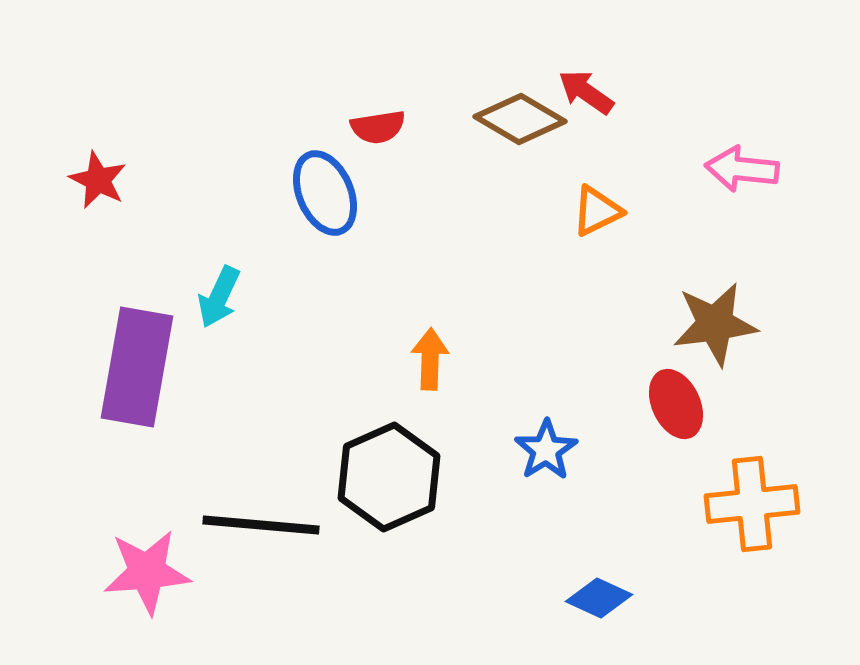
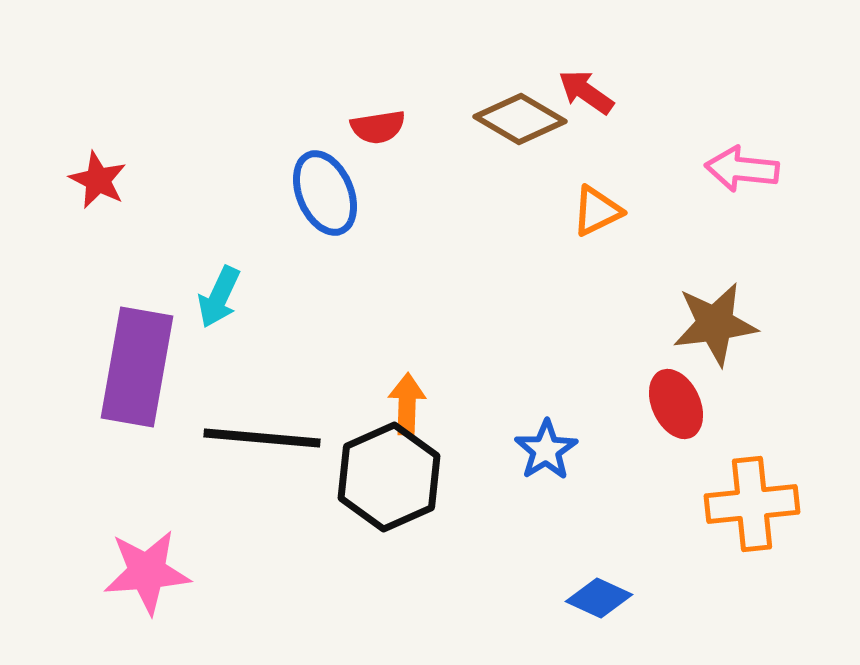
orange arrow: moved 23 px left, 45 px down
black line: moved 1 px right, 87 px up
